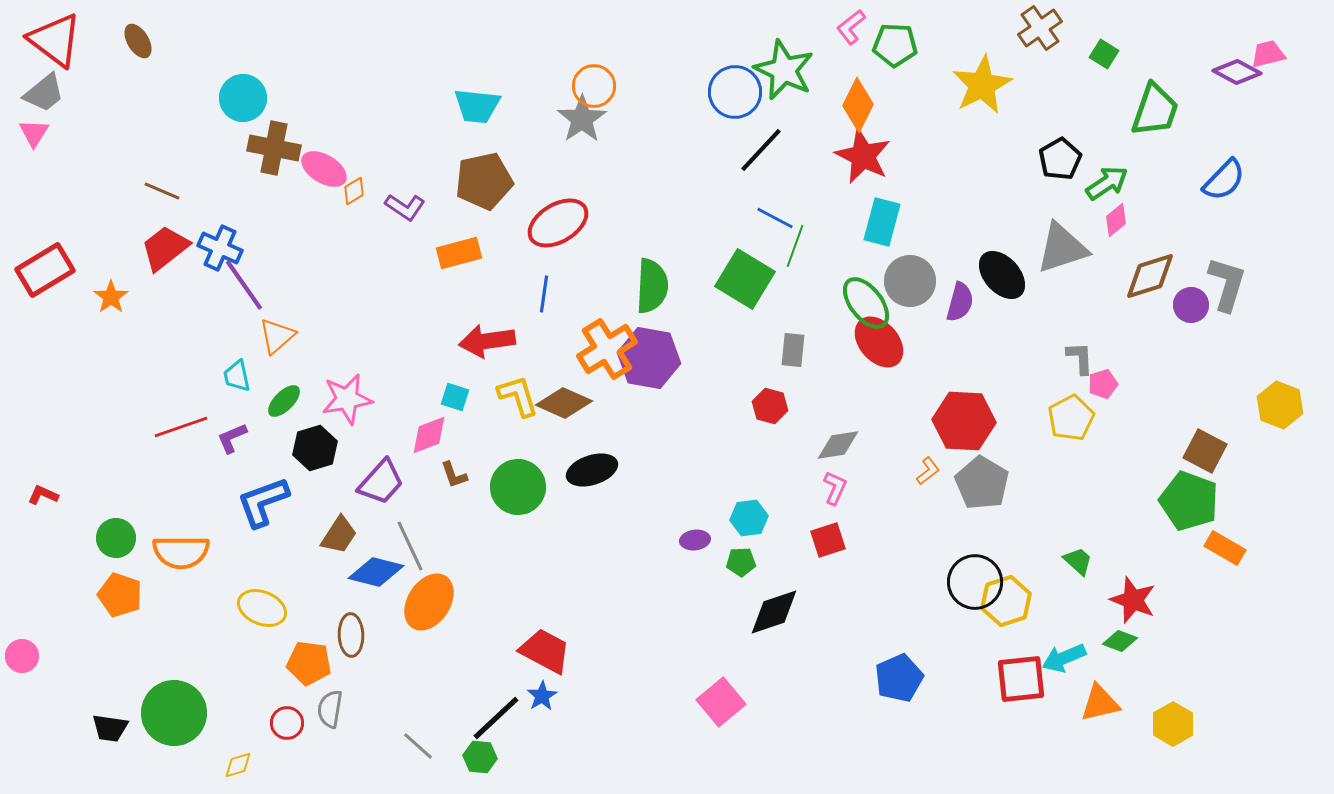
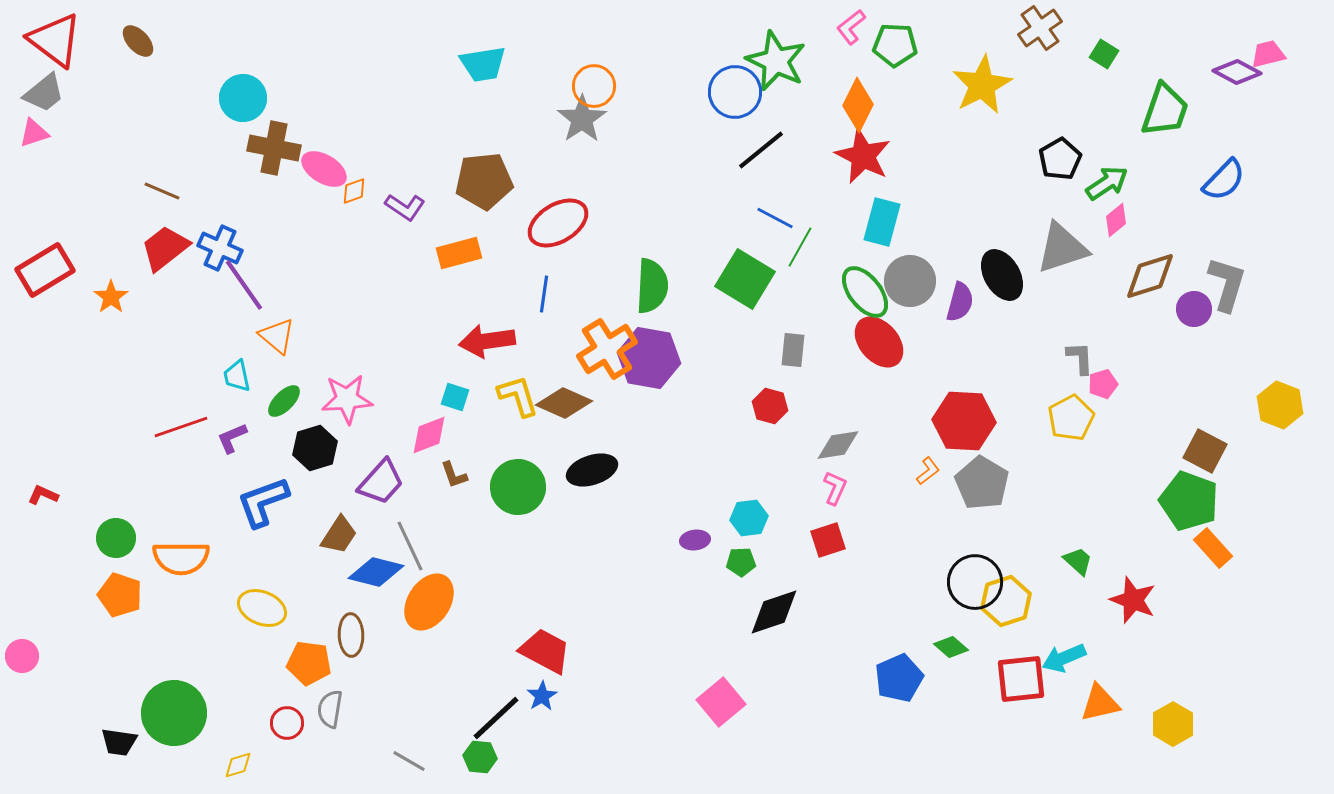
brown ellipse at (138, 41): rotated 12 degrees counterclockwise
green star at (784, 70): moved 8 px left, 9 px up
cyan trapezoid at (477, 106): moved 6 px right, 42 px up; rotated 15 degrees counterclockwise
green trapezoid at (1155, 110): moved 10 px right
pink triangle at (34, 133): rotated 40 degrees clockwise
black line at (761, 150): rotated 8 degrees clockwise
brown pentagon at (484, 181): rotated 6 degrees clockwise
orange diamond at (354, 191): rotated 12 degrees clockwise
green line at (795, 246): moved 5 px right, 1 px down; rotated 9 degrees clockwise
black ellipse at (1002, 275): rotated 12 degrees clockwise
green ellipse at (866, 303): moved 1 px left, 11 px up
purple circle at (1191, 305): moved 3 px right, 4 px down
orange triangle at (277, 336): rotated 39 degrees counterclockwise
pink star at (347, 399): rotated 6 degrees clockwise
orange rectangle at (1225, 548): moved 12 px left; rotated 18 degrees clockwise
orange semicircle at (181, 552): moved 6 px down
green diamond at (1120, 641): moved 169 px left, 6 px down; rotated 20 degrees clockwise
black trapezoid at (110, 728): moved 9 px right, 14 px down
gray line at (418, 746): moved 9 px left, 15 px down; rotated 12 degrees counterclockwise
